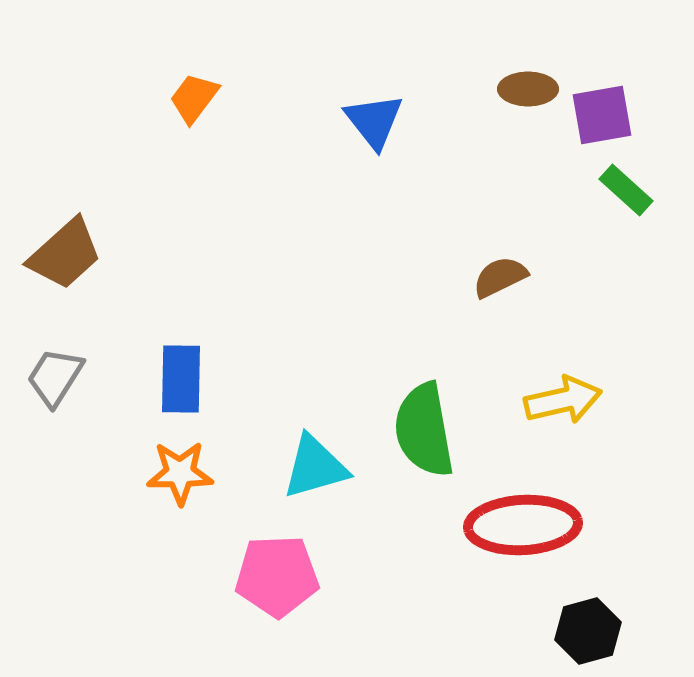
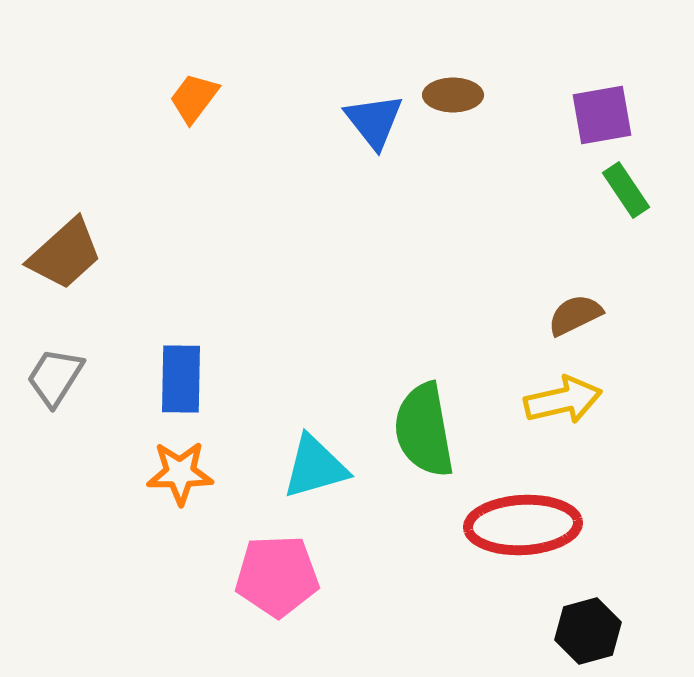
brown ellipse: moved 75 px left, 6 px down
green rectangle: rotated 14 degrees clockwise
brown semicircle: moved 75 px right, 38 px down
